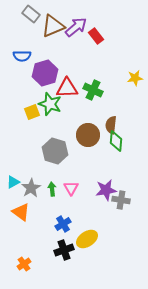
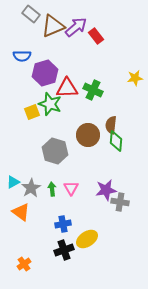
gray cross: moved 1 px left, 2 px down
blue cross: rotated 21 degrees clockwise
